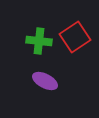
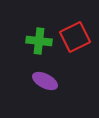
red square: rotated 8 degrees clockwise
